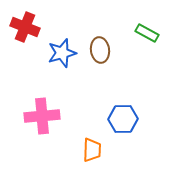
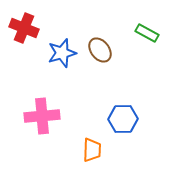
red cross: moved 1 px left, 1 px down
brown ellipse: rotated 30 degrees counterclockwise
